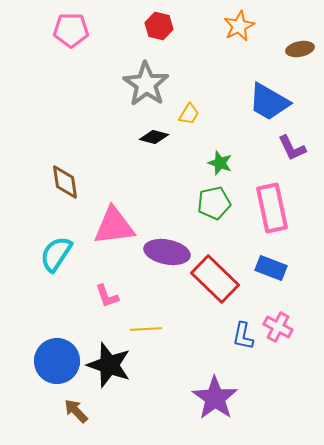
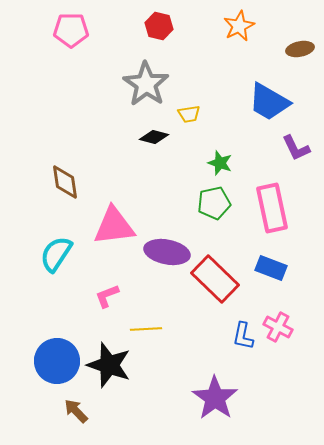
yellow trapezoid: rotated 50 degrees clockwise
purple L-shape: moved 4 px right
pink L-shape: rotated 88 degrees clockwise
